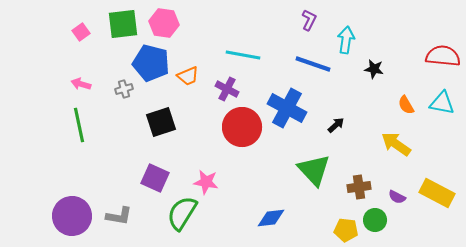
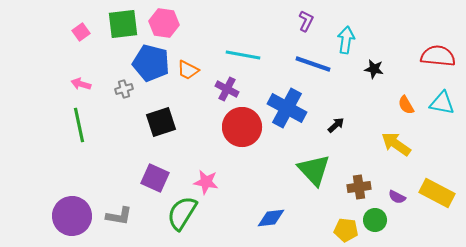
purple L-shape: moved 3 px left, 1 px down
red semicircle: moved 5 px left
orange trapezoid: moved 6 px up; rotated 50 degrees clockwise
